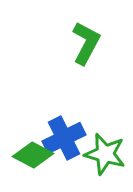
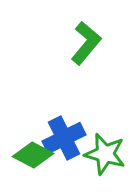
green L-shape: rotated 12 degrees clockwise
